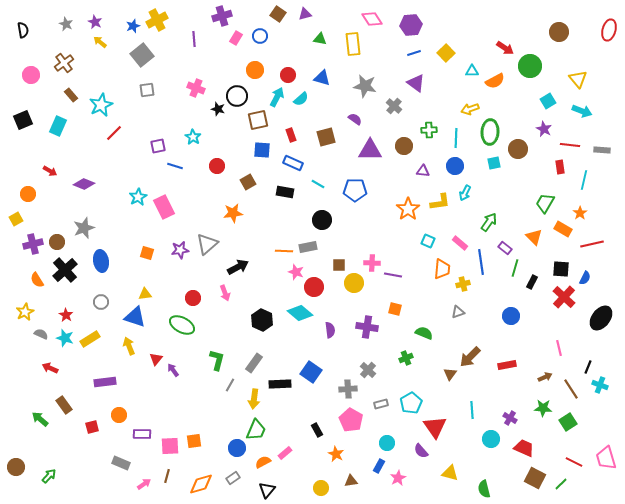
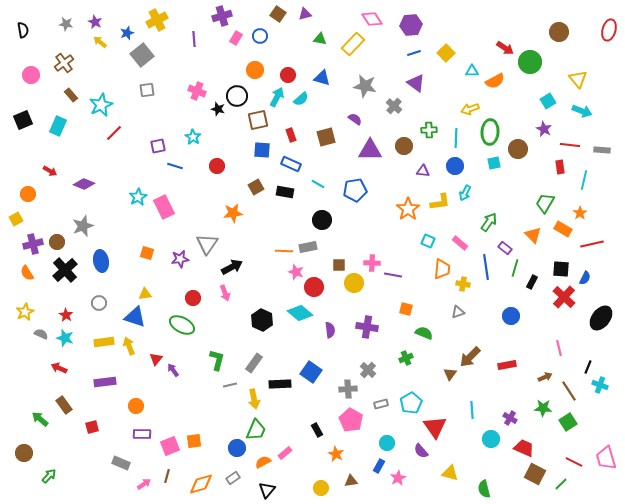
gray star at (66, 24): rotated 16 degrees counterclockwise
blue star at (133, 26): moved 6 px left, 7 px down
yellow rectangle at (353, 44): rotated 50 degrees clockwise
green circle at (530, 66): moved 4 px up
pink cross at (196, 88): moved 1 px right, 3 px down
blue rectangle at (293, 163): moved 2 px left, 1 px down
brown square at (248, 182): moved 8 px right, 5 px down
blue pentagon at (355, 190): rotated 10 degrees counterclockwise
gray star at (84, 228): moved 1 px left, 2 px up
orange triangle at (534, 237): moved 1 px left, 2 px up
gray triangle at (207, 244): rotated 15 degrees counterclockwise
purple star at (180, 250): moved 9 px down
blue line at (481, 262): moved 5 px right, 5 px down
black arrow at (238, 267): moved 6 px left
orange semicircle at (37, 280): moved 10 px left, 7 px up
yellow cross at (463, 284): rotated 24 degrees clockwise
gray circle at (101, 302): moved 2 px left, 1 px down
orange square at (395, 309): moved 11 px right
yellow rectangle at (90, 339): moved 14 px right, 3 px down; rotated 24 degrees clockwise
red arrow at (50, 368): moved 9 px right
gray line at (230, 385): rotated 48 degrees clockwise
brown line at (571, 389): moved 2 px left, 2 px down
yellow arrow at (254, 399): rotated 18 degrees counterclockwise
orange circle at (119, 415): moved 17 px right, 9 px up
pink square at (170, 446): rotated 18 degrees counterclockwise
brown circle at (16, 467): moved 8 px right, 14 px up
brown square at (535, 478): moved 4 px up
